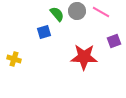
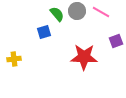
purple square: moved 2 px right
yellow cross: rotated 24 degrees counterclockwise
